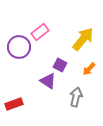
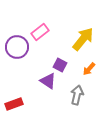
purple circle: moved 2 px left
gray arrow: moved 1 px right, 2 px up
